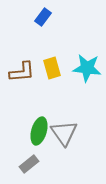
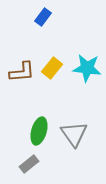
yellow rectangle: rotated 55 degrees clockwise
gray triangle: moved 10 px right, 1 px down
